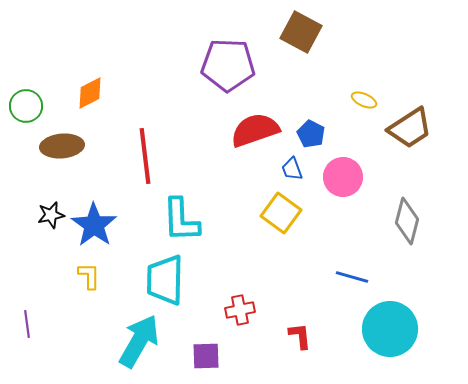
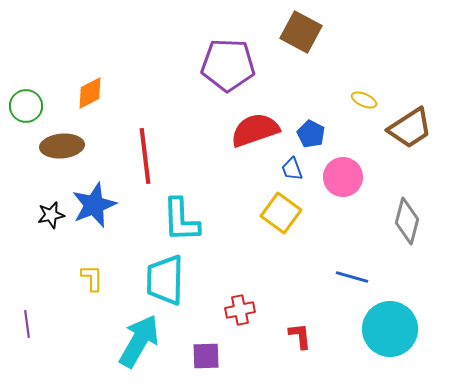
blue star: moved 20 px up; rotated 15 degrees clockwise
yellow L-shape: moved 3 px right, 2 px down
